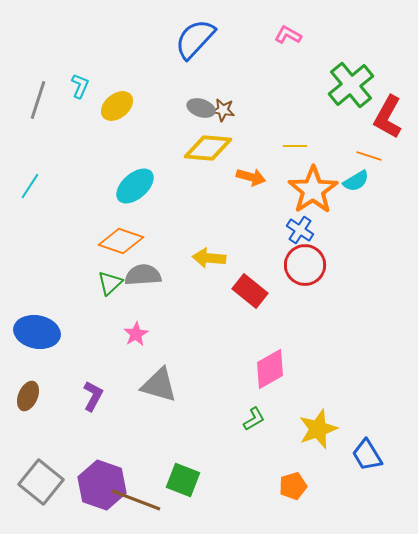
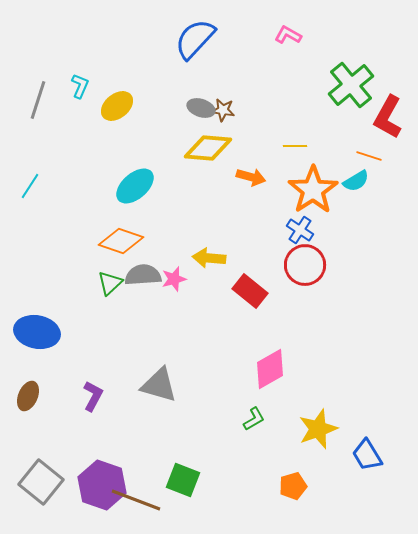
pink star: moved 38 px right, 55 px up; rotated 15 degrees clockwise
